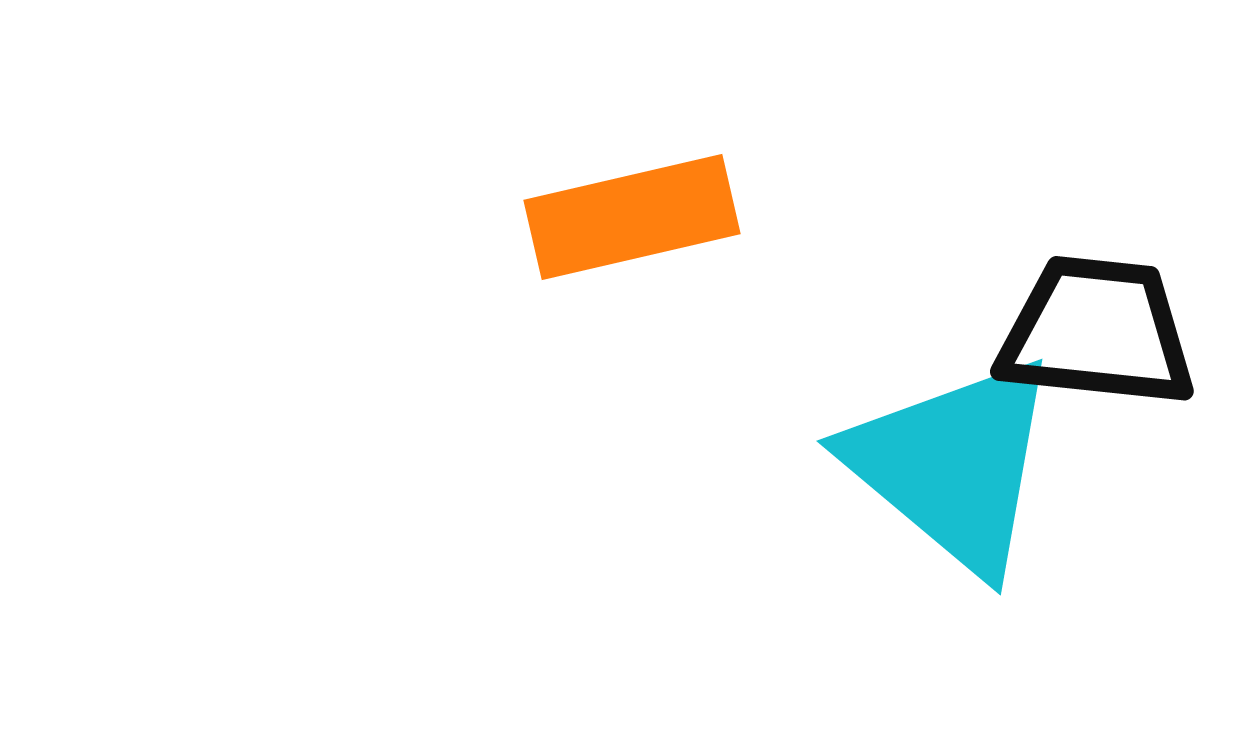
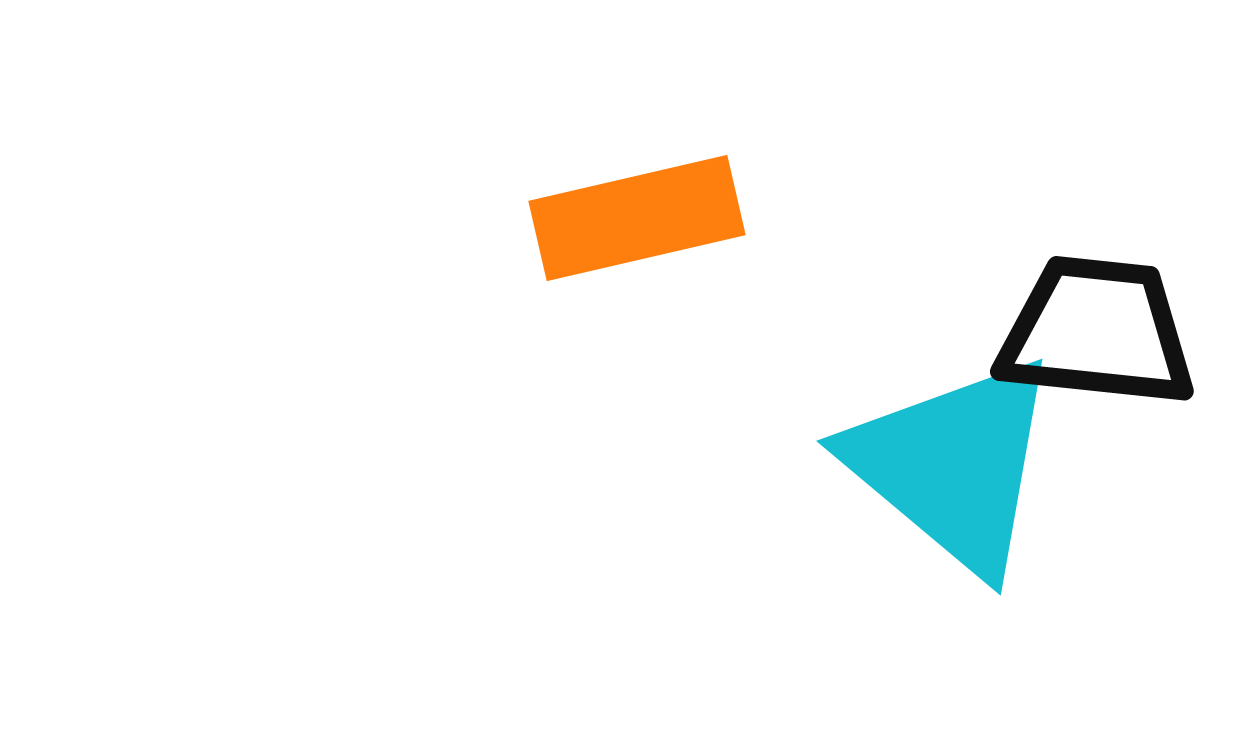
orange rectangle: moved 5 px right, 1 px down
